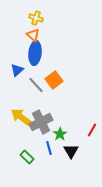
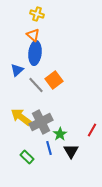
yellow cross: moved 1 px right, 4 px up
